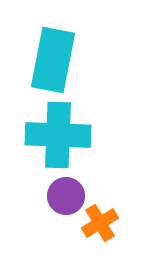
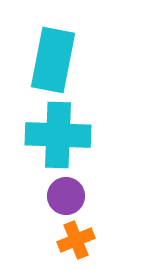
orange cross: moved 24 px left, 17 px down; rotated 9 degrees clockwise
